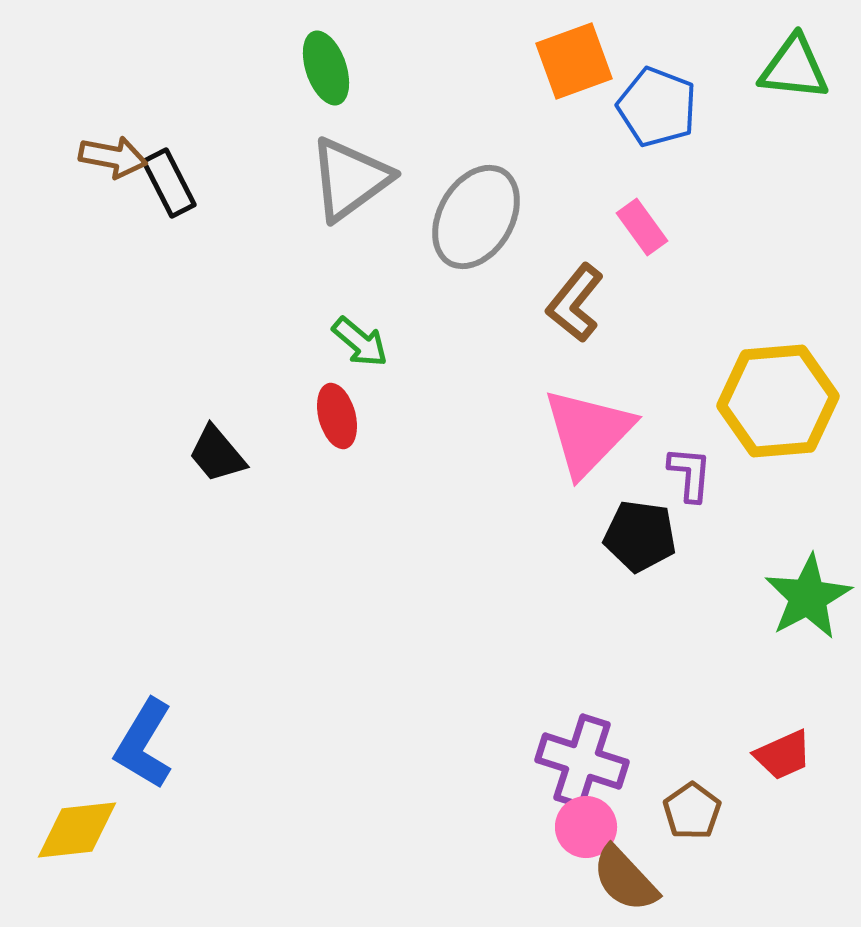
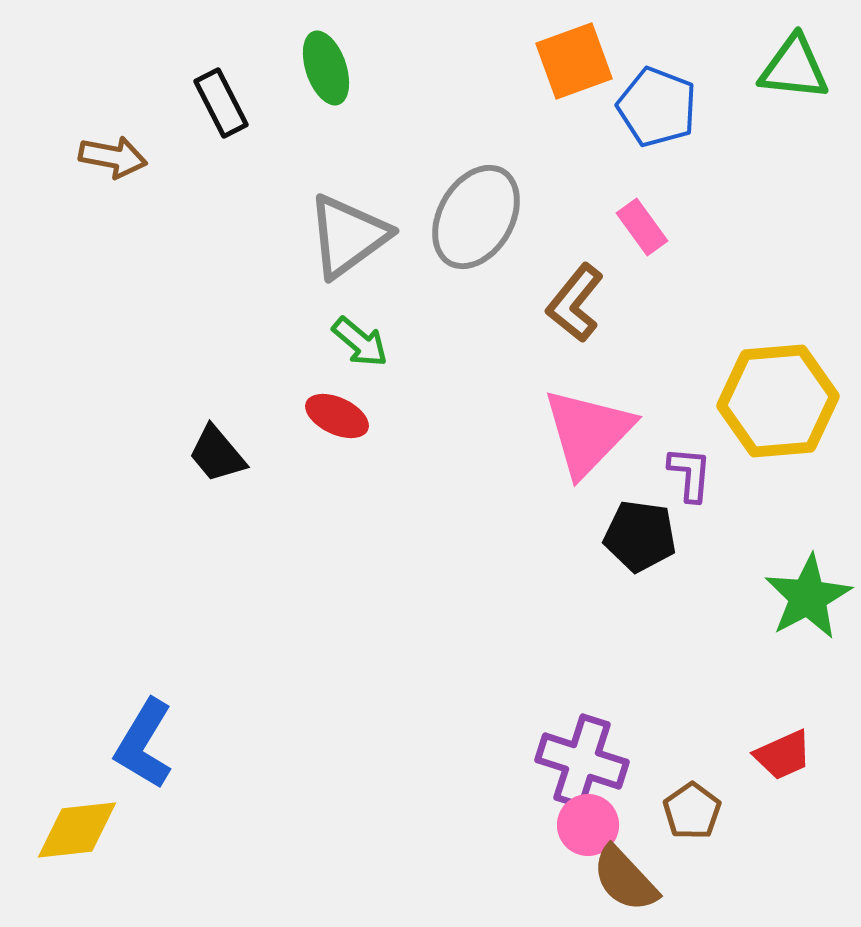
gray triangle: moved 2 px left, 57 px down
black rectangle: moved 52 px right, 80 px up
red ellipse: rotated 50 degrees counterclockwise
pink circle: moved 2 px right, 2 px up
